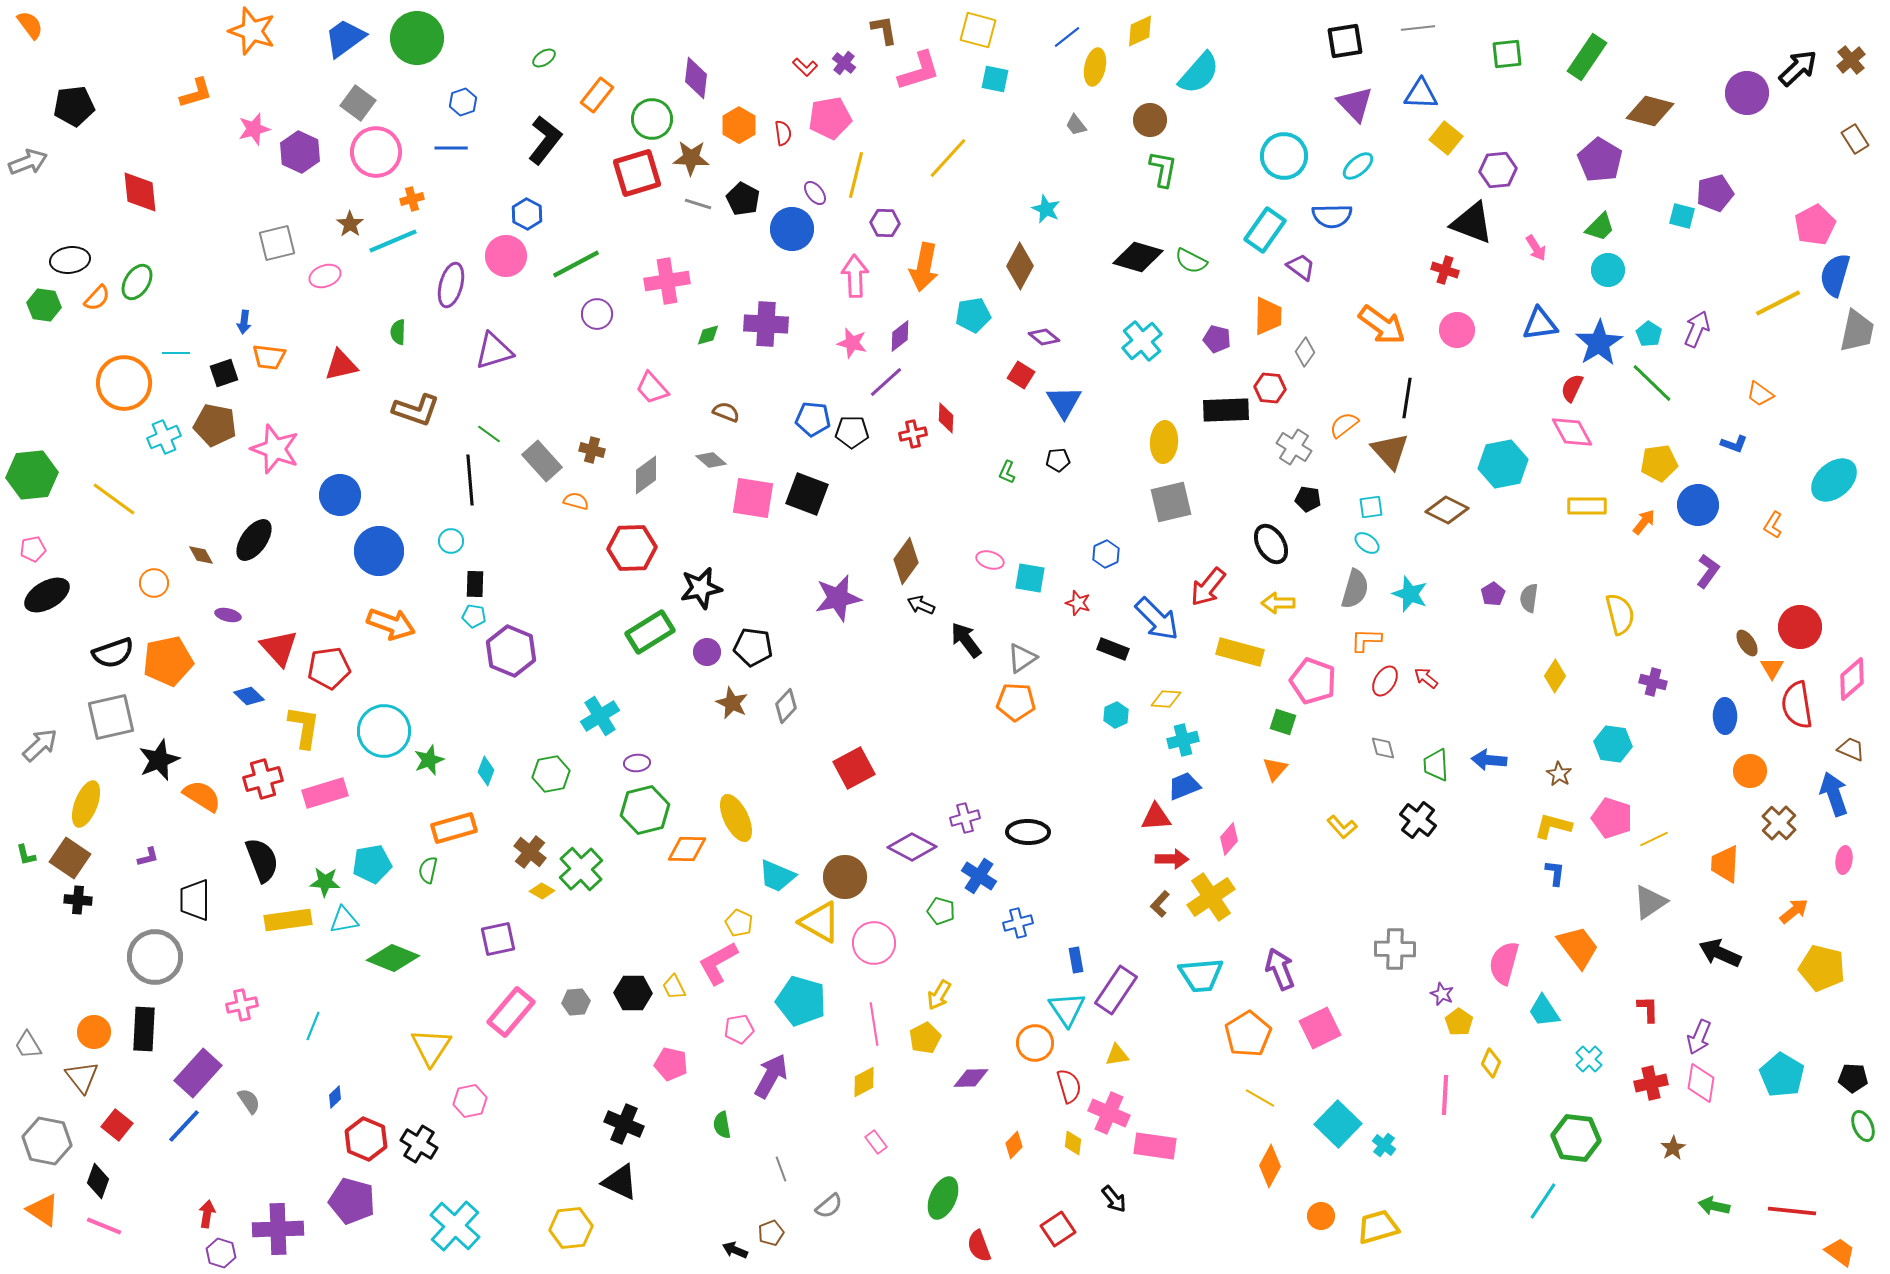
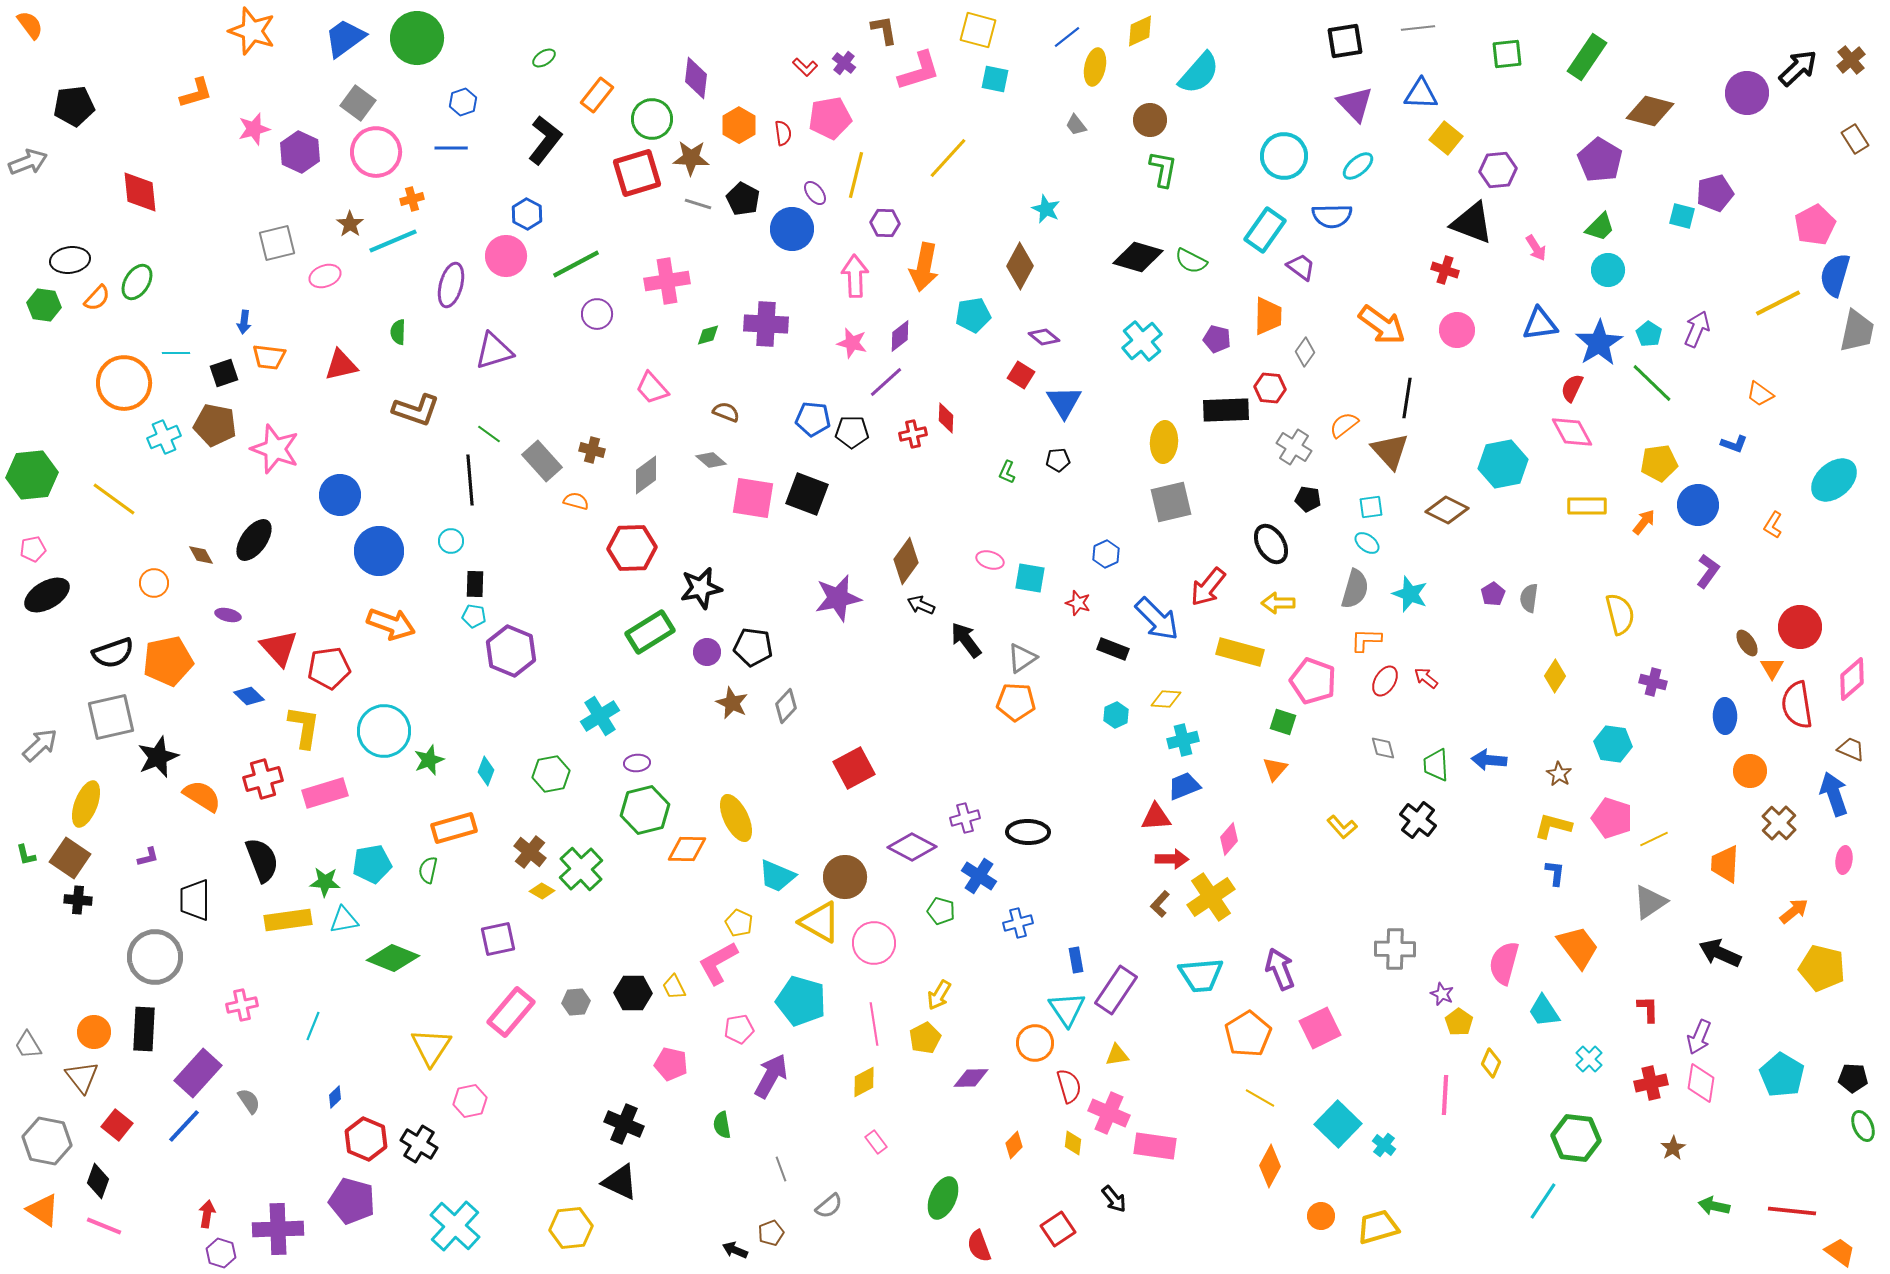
black star at (159, 760): moved 1 px left, 3 px up
